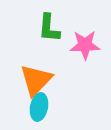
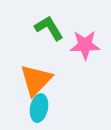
green L-shape: rotated 144 degrees clockwise
cyan ellipse: moved 1 px down
